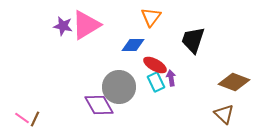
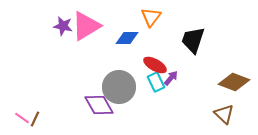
pink triangle: moved 1 px down
blue diamond: moved 6 px left, 7 px up
purple arrow: rotated 49 degrees clockwise
